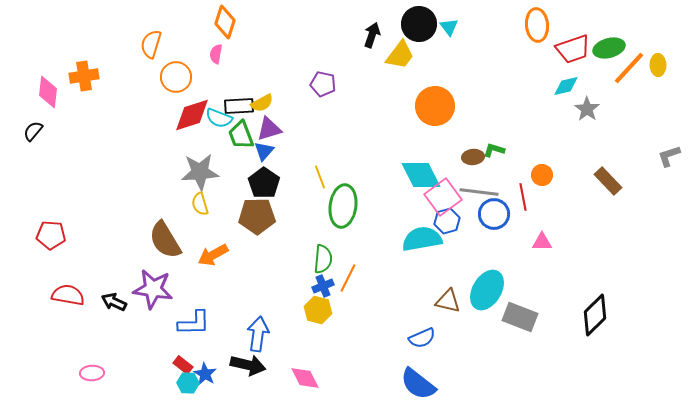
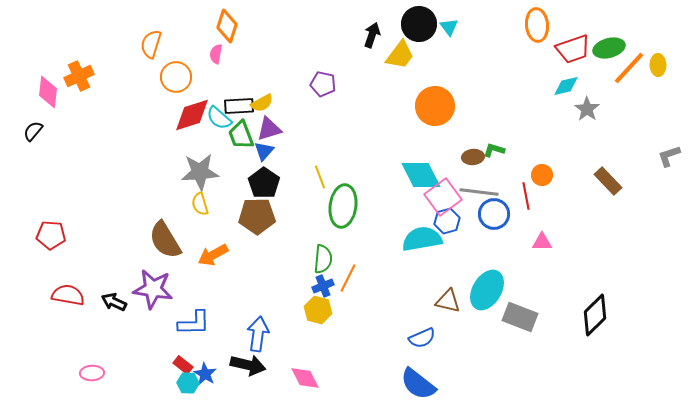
orange diamond at (225, 22): moved 2 px right, 4 px down
orange cross at (84, 76): moved 5 px left; rotated 16 degrees counterclockwise
cyan semicircle at (219, 118): rotated 20 degrees clockwise
red line at (523, 197): moved 3 px right, 1 px up
